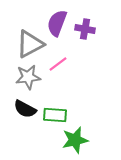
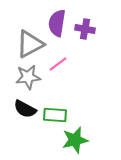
purple semicircle: rotated 12 degrees counterclockwise
